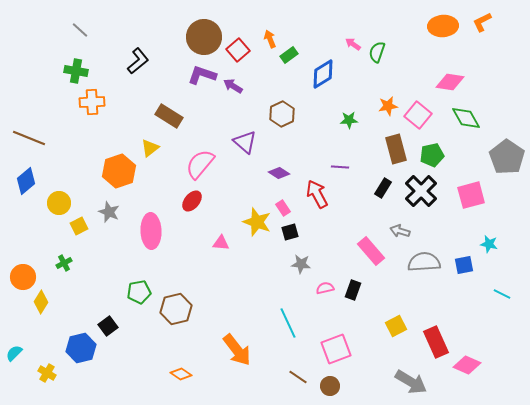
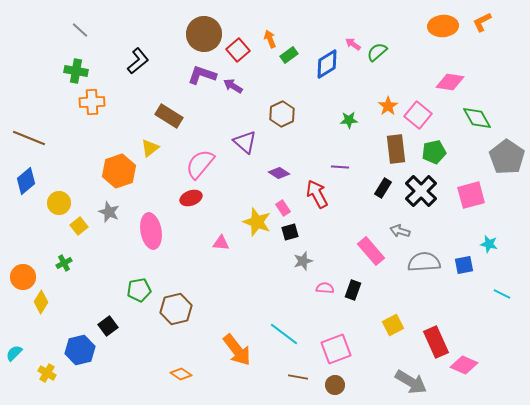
brown circle at (204, 37): moved 3 px up
green semicircle at (377, 52): rotated 30 degrees clockwise
blue diamond at (323, 74): moved 4 px right, 10 px up
orange star at (388, 106): rotated 24 degrees counterclockwise
green diamond at (466, 118): moved 11 px right
brown rectangle at (396, 149): rotated 8 degrees clockwise
green pentagon at (432, 155): moved 2 px right, 3 px up
red ellipse at (192, 201): moved 1 px left, 3 px up; rotated 30 degrees clockwise
yellow square at (79, 226): rotated 12 degrees counterclockwise
pink ellipse at (151, 231): rotated 8 degrees counterclockwise
gray star at (301, 264): moved 2 px right, 3 px up; rotated 24 degrees counterclockwise
pink semicircle at (325, 288): rotated 18 degrees clockwise
green pentagon at (139, 292): moved 2 px up
cyan line at (288, 323): moved 4 px left, 11 px down; rotated 28 degrees counterclockwise
yellow square at (396, 326): moved 3 px left, 1 px up
blue hexagon at (81, 348): moved 1 px left, 2 px down
pink diamond at (467, 365): moved 3 px left
brown line at (298, 377): rotated 24 degrees counterclockwise
brown circle at (330, 386): moved 5 px right, 1 px up
